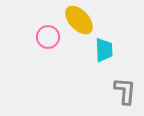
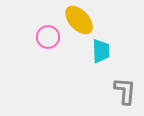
cyan trapezoid: moved 3 px left, 1 px down
